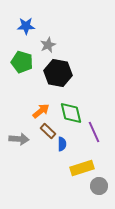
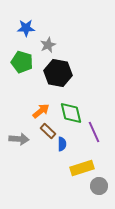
blue star: moved 2 px down
